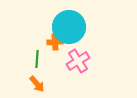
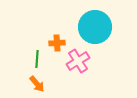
cyan circle: moved 26 px right
orange cross: moved 2 px right, 1 px down
